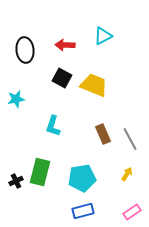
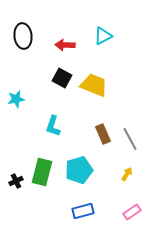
black ellipse: moved 2 px left, 14 px up
green rectangle: moved 2 px right
cyan pentagon: moved 3 px left, 8 px up; rotated 8 degrees counterclockwise
